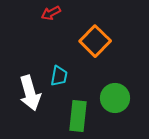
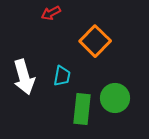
cyan trapezoid: moved 3 px right
white arrow: moved 6 px left, 16 px up
green rectangle: moved 4 px right, 7 px up
